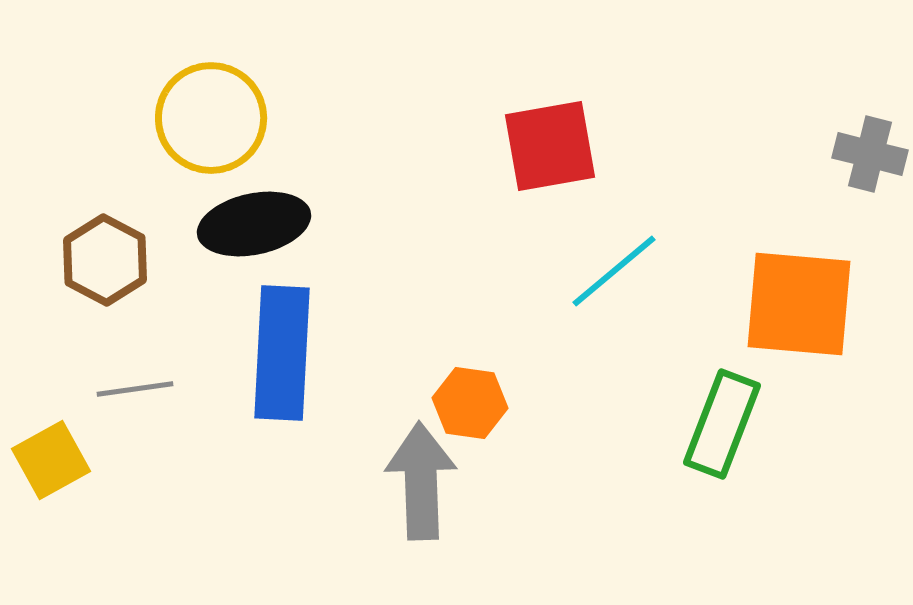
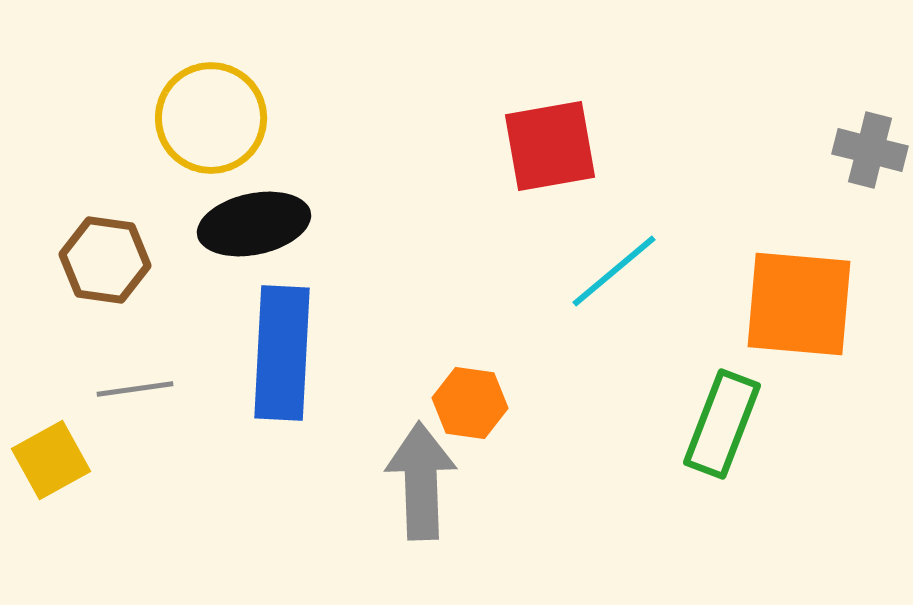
gray cross: moved 4 px up
brown hexagon: rotated 20 degrees counterclockwise
